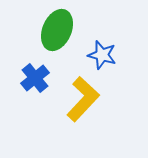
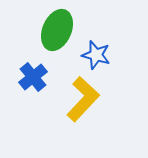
blue star: moved 6 px left
blue cross: moved 2 px left, 1 px up
